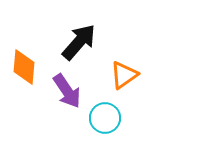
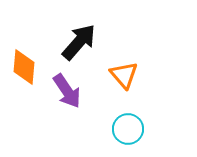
orange triangle: rotated 36 degrees counterclockwise
cyan circle: moved 23 px right, 11 px down
